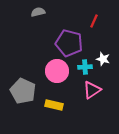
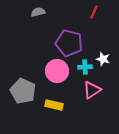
red line: moved 9 px up
